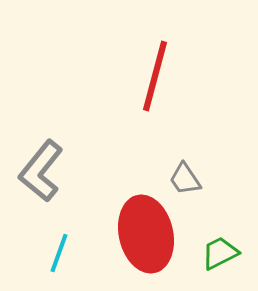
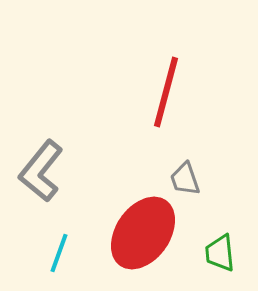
red line: moved 11 px right, 16 px down
gray trapezoid: rotated 15 degrees clockwise
red ellipse: moved 3 px left, 1 px up; rotated 48 degrees clockwise
green trapezoid: rotated 69 degrees counterclockwise
